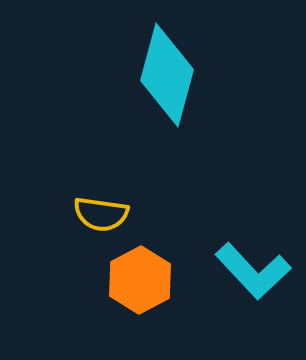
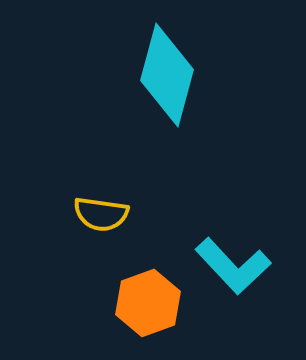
cyan L-shape: moved 20 px left, 5 px up
orange hexagon: moved 8 px right, 23 px down; rotated 8 degrees clockwise
